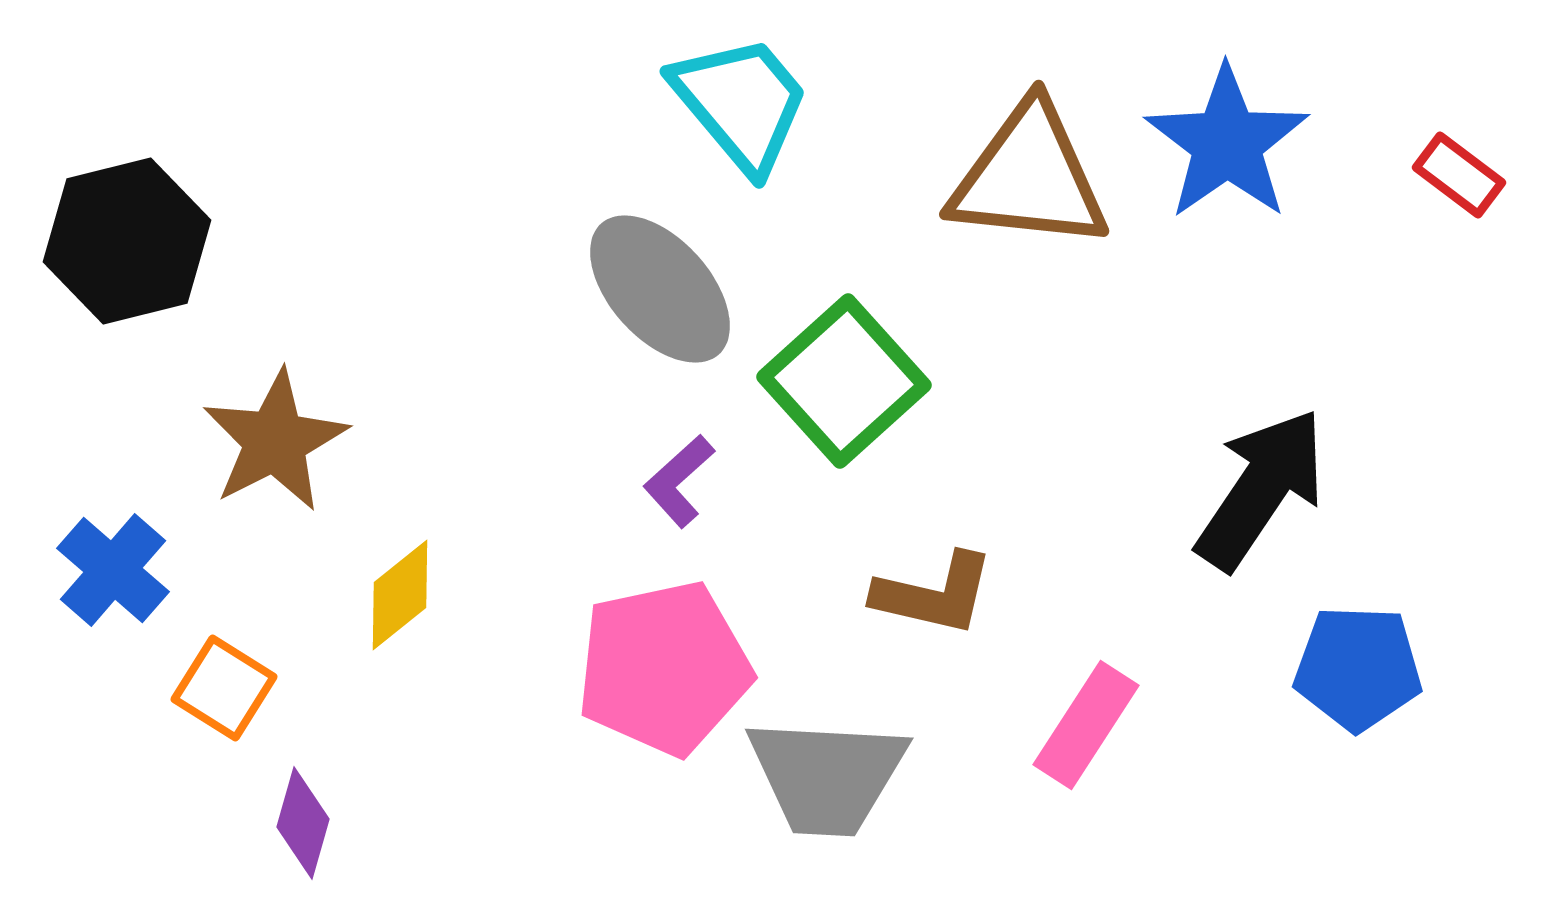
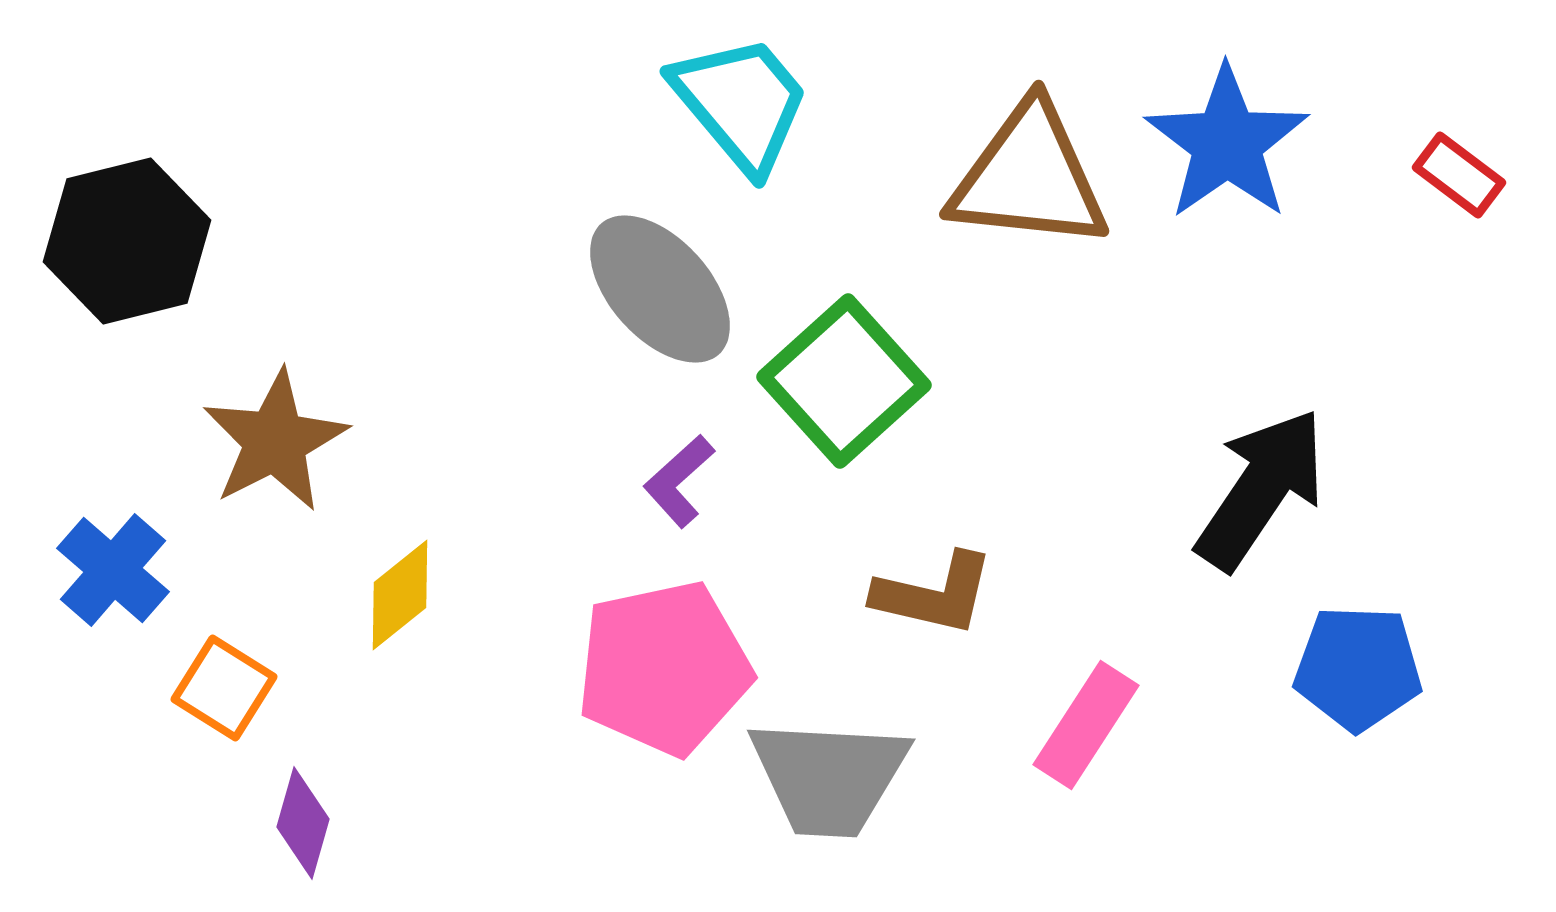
gray trapezoid: moved 2 px right, 1 px down
